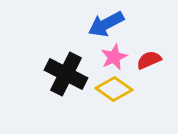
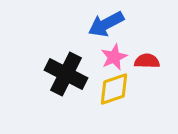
red semicircle: moved 2 px left, 1 px down; rotated 25 degrees clockwise
yellow diamond: rotated 54 degrees counterclockwise
